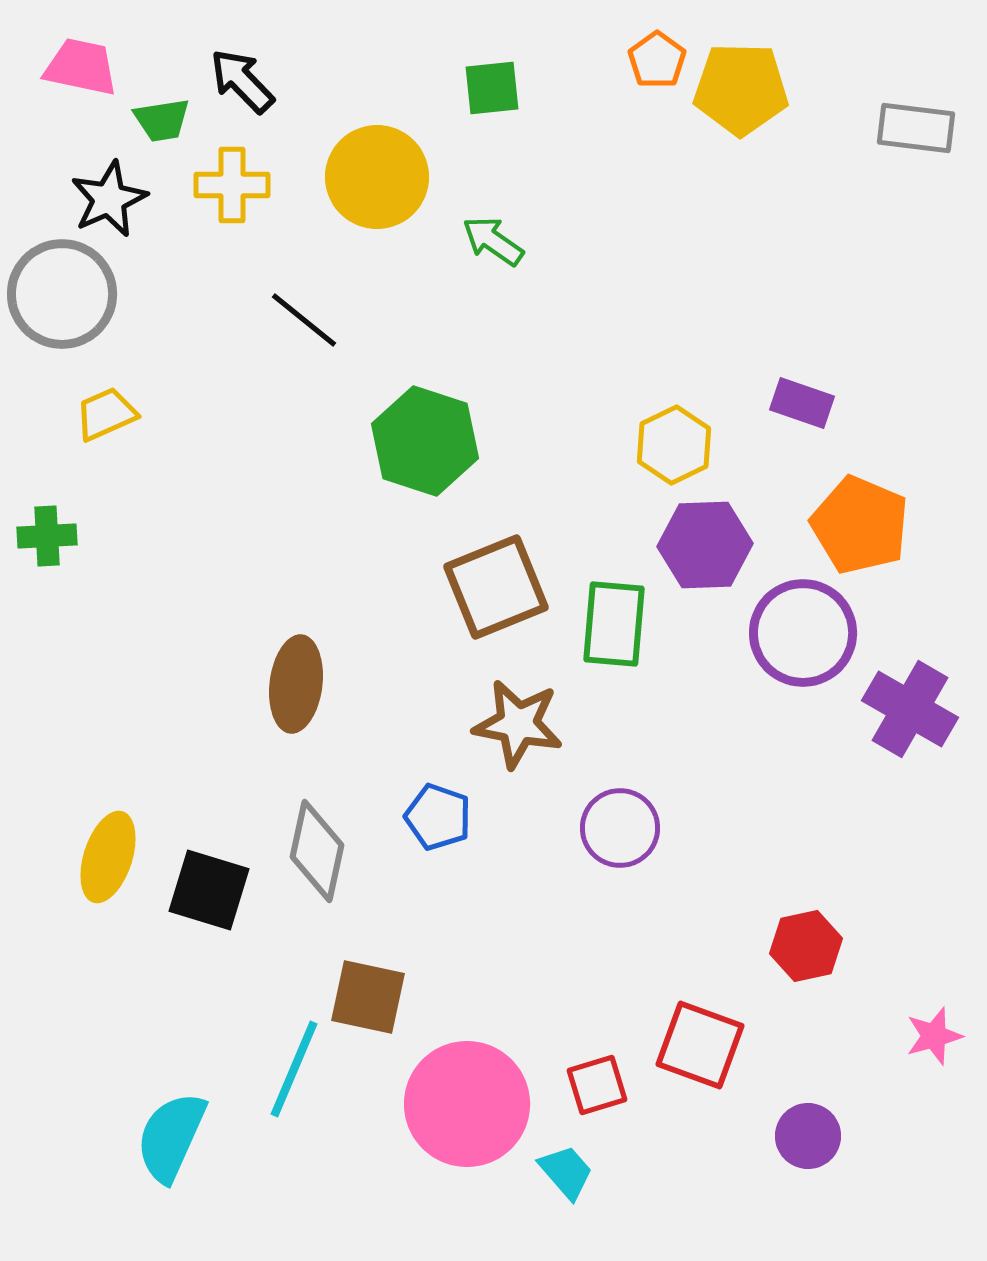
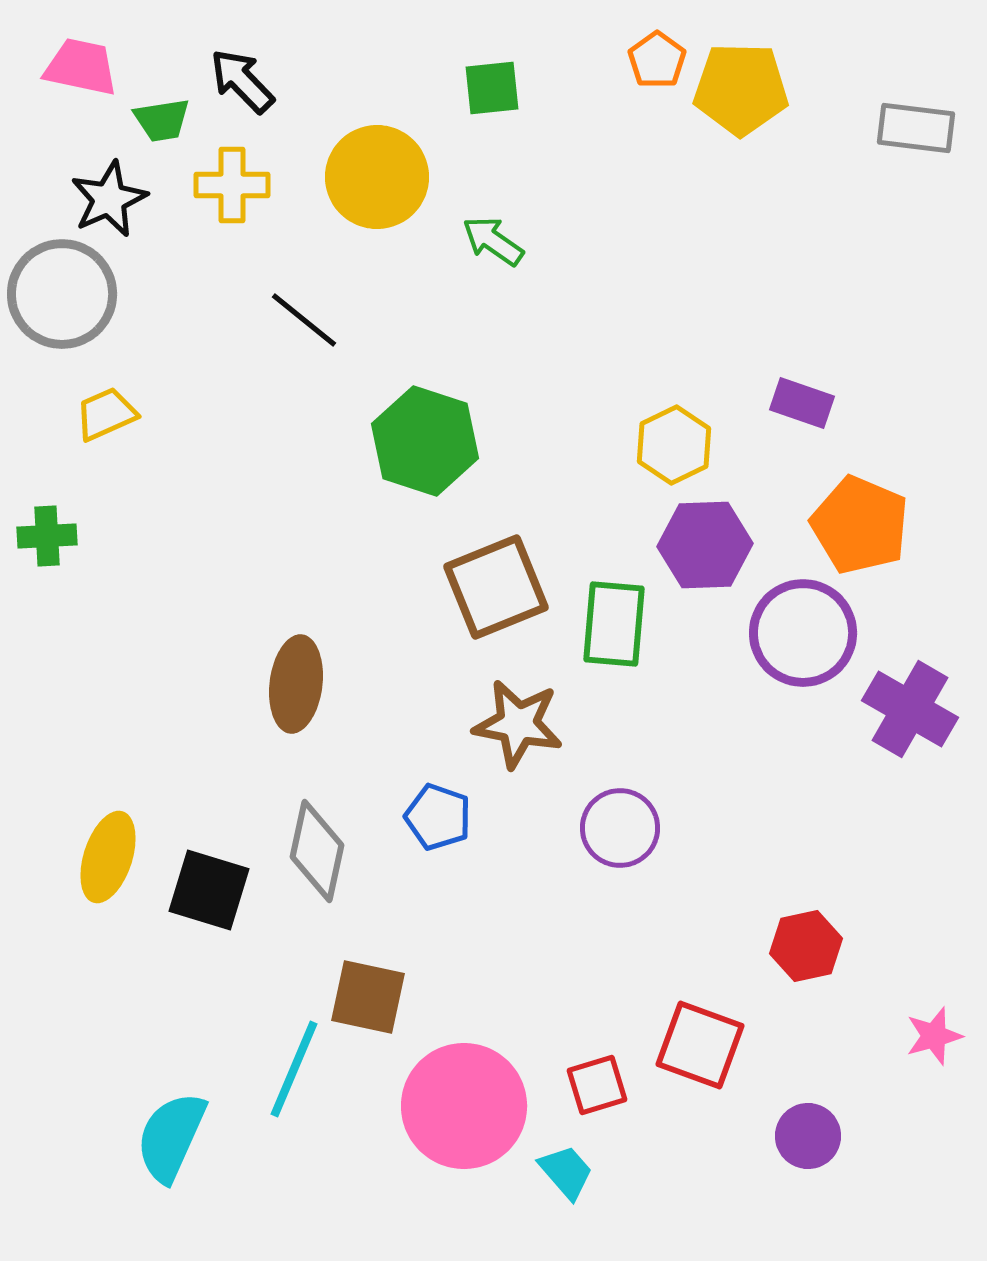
pink circle at (467, 1104): moved 3 px left, 2 px down
